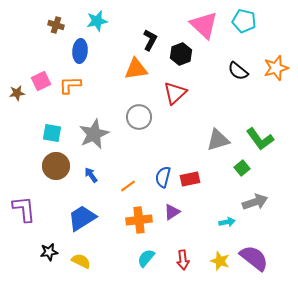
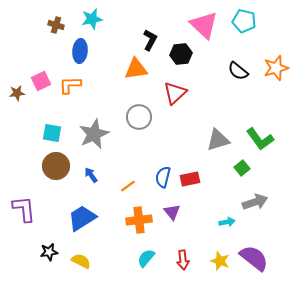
cyan star: moved 5 px left, 2 px up
black hexagon: rotated 15 degrees clockwise
purple triangle: rotated 36 degrees counterclockwise
